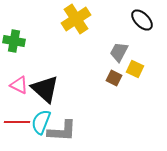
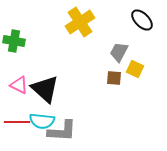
yellow cross: moved 4 px right, 3 px down
brown square: rotated 21 degrees counterclockwise
cyan semicircle: moved 1 px right, 1 px up; rotated 105 degrees counterclockwise
